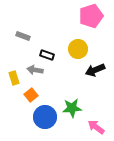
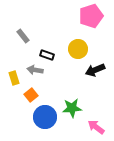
gray rectangle: rotated 32 degrees clockwise
